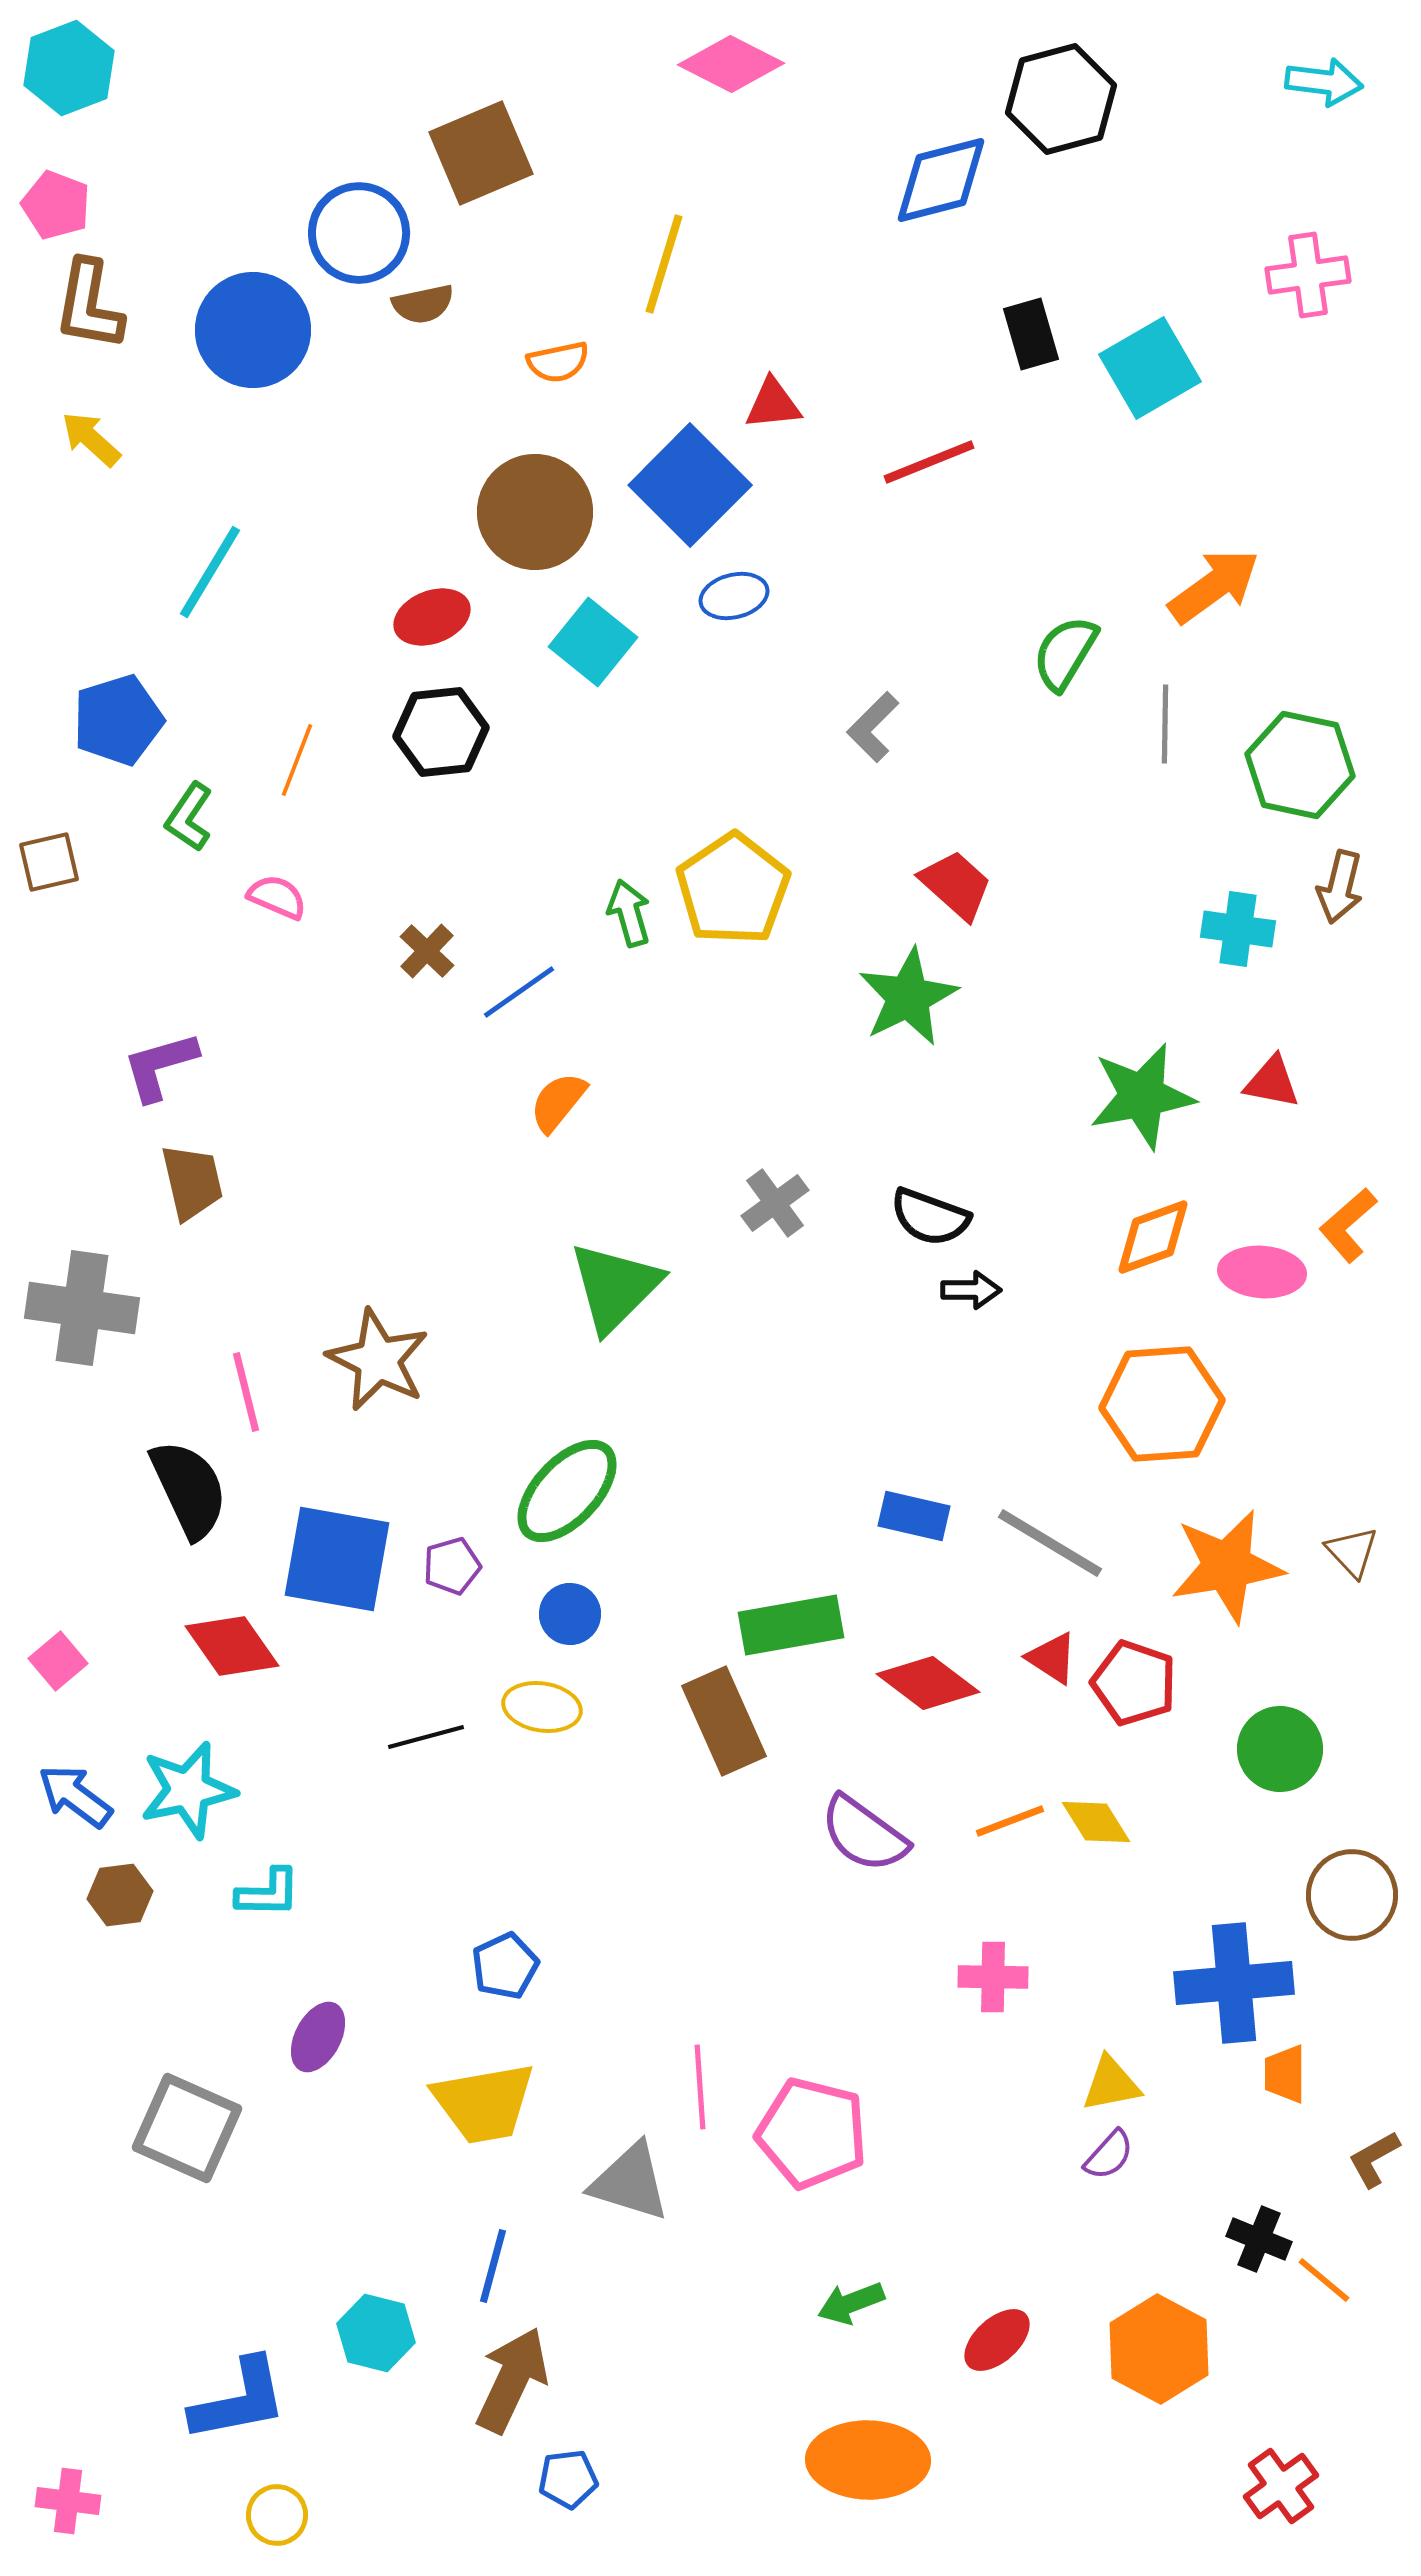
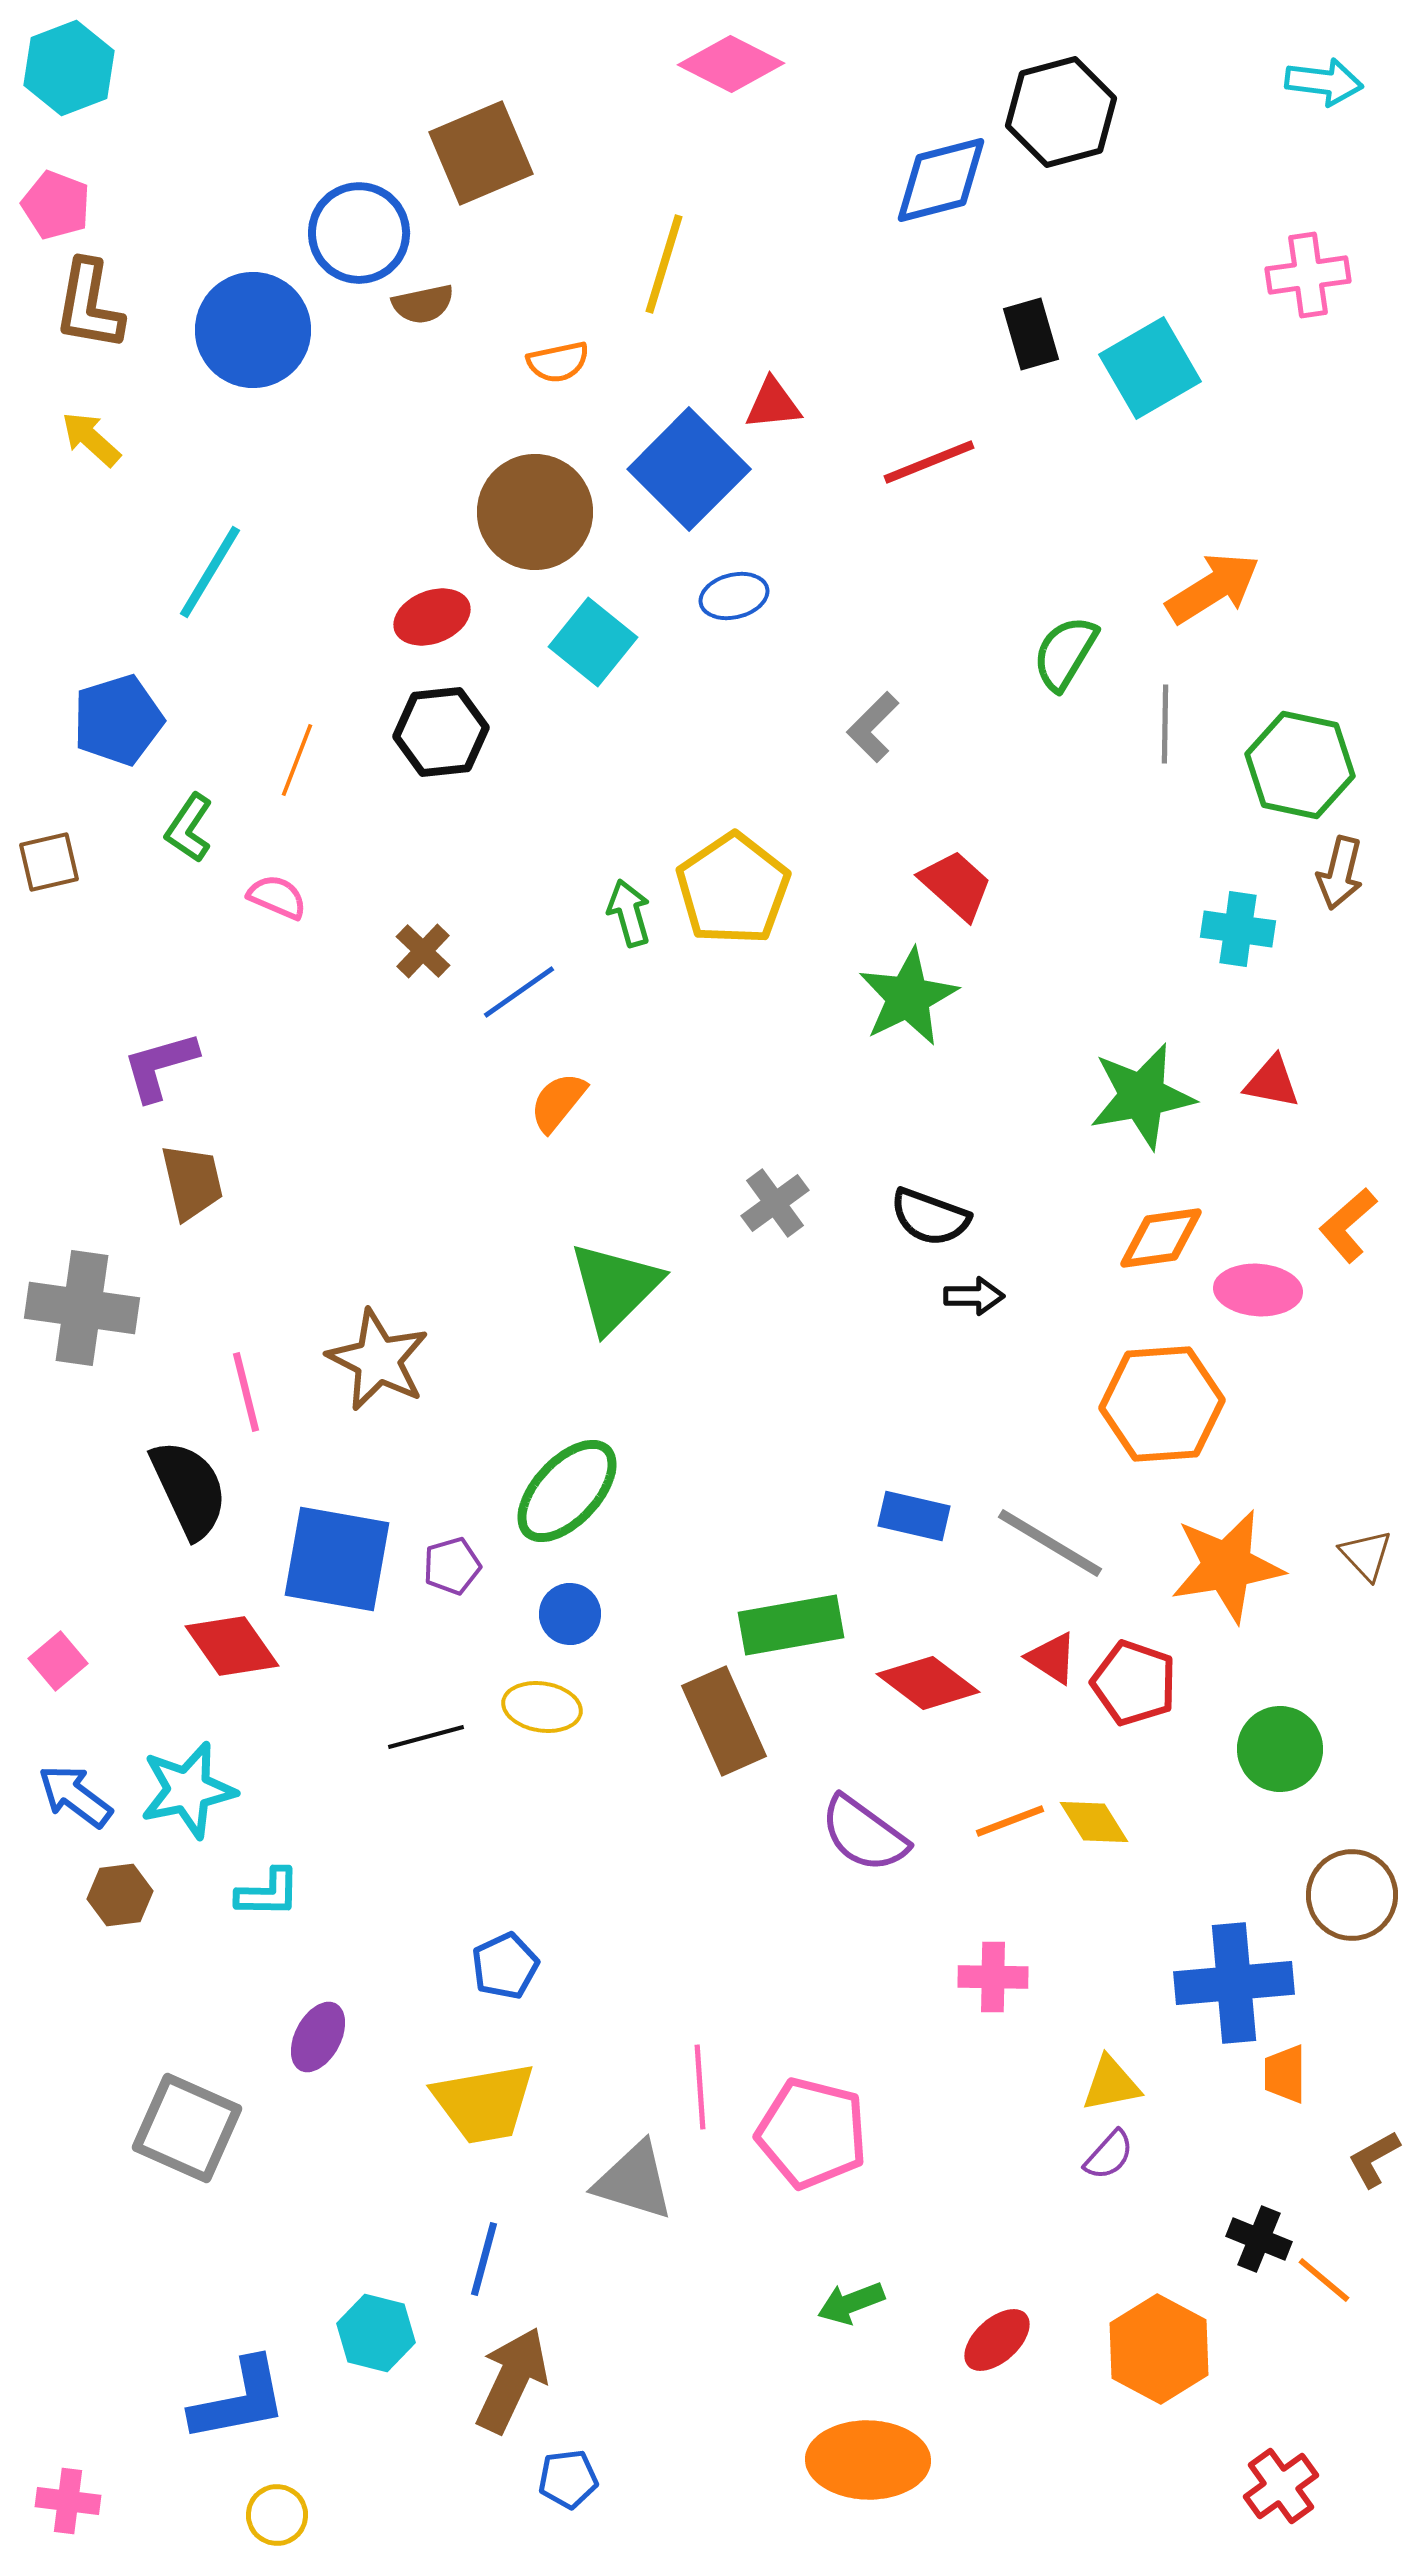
black hexagon at (1061, 99): moved 13 px down
blue square at (690, 485): moved 1 px left, 16 px up
orange arrow at (1214, 586): moved 1 px left, 2 px down; rotated 4 degrees clockwise
green L-shape at (189, 817): moved 11 px down
brown arrow at (1340, 887): moved 14 px up
brown cross at (427, 951): moved 4 px left
orange diamond at (1153, 1237): moved 8 px right, 1 px down; rotated 12 degrees clockwise
pink ellipse at (1262, 1272): moved 4 px left, 18 px down
black arrow at (971, 1290): moved 3 px right, 6 px down
brown triangle at (1352, 1552): moved 14 px right, 3 px down
yellow diamond at (1096, 1822): moved 2 px left
gray triangle at (630, 2182): moved 4 px right, 1 px up
blue line at (493, 2266): moved 9 px left, 7 px up
